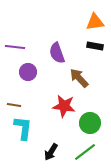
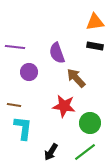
purple circle: moved 1 px right
brown arrow: moved 3 px left
